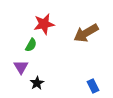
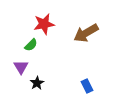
green semicircle: rotated 16 degrees clockwise
blue rectangle: moved 6 px left
